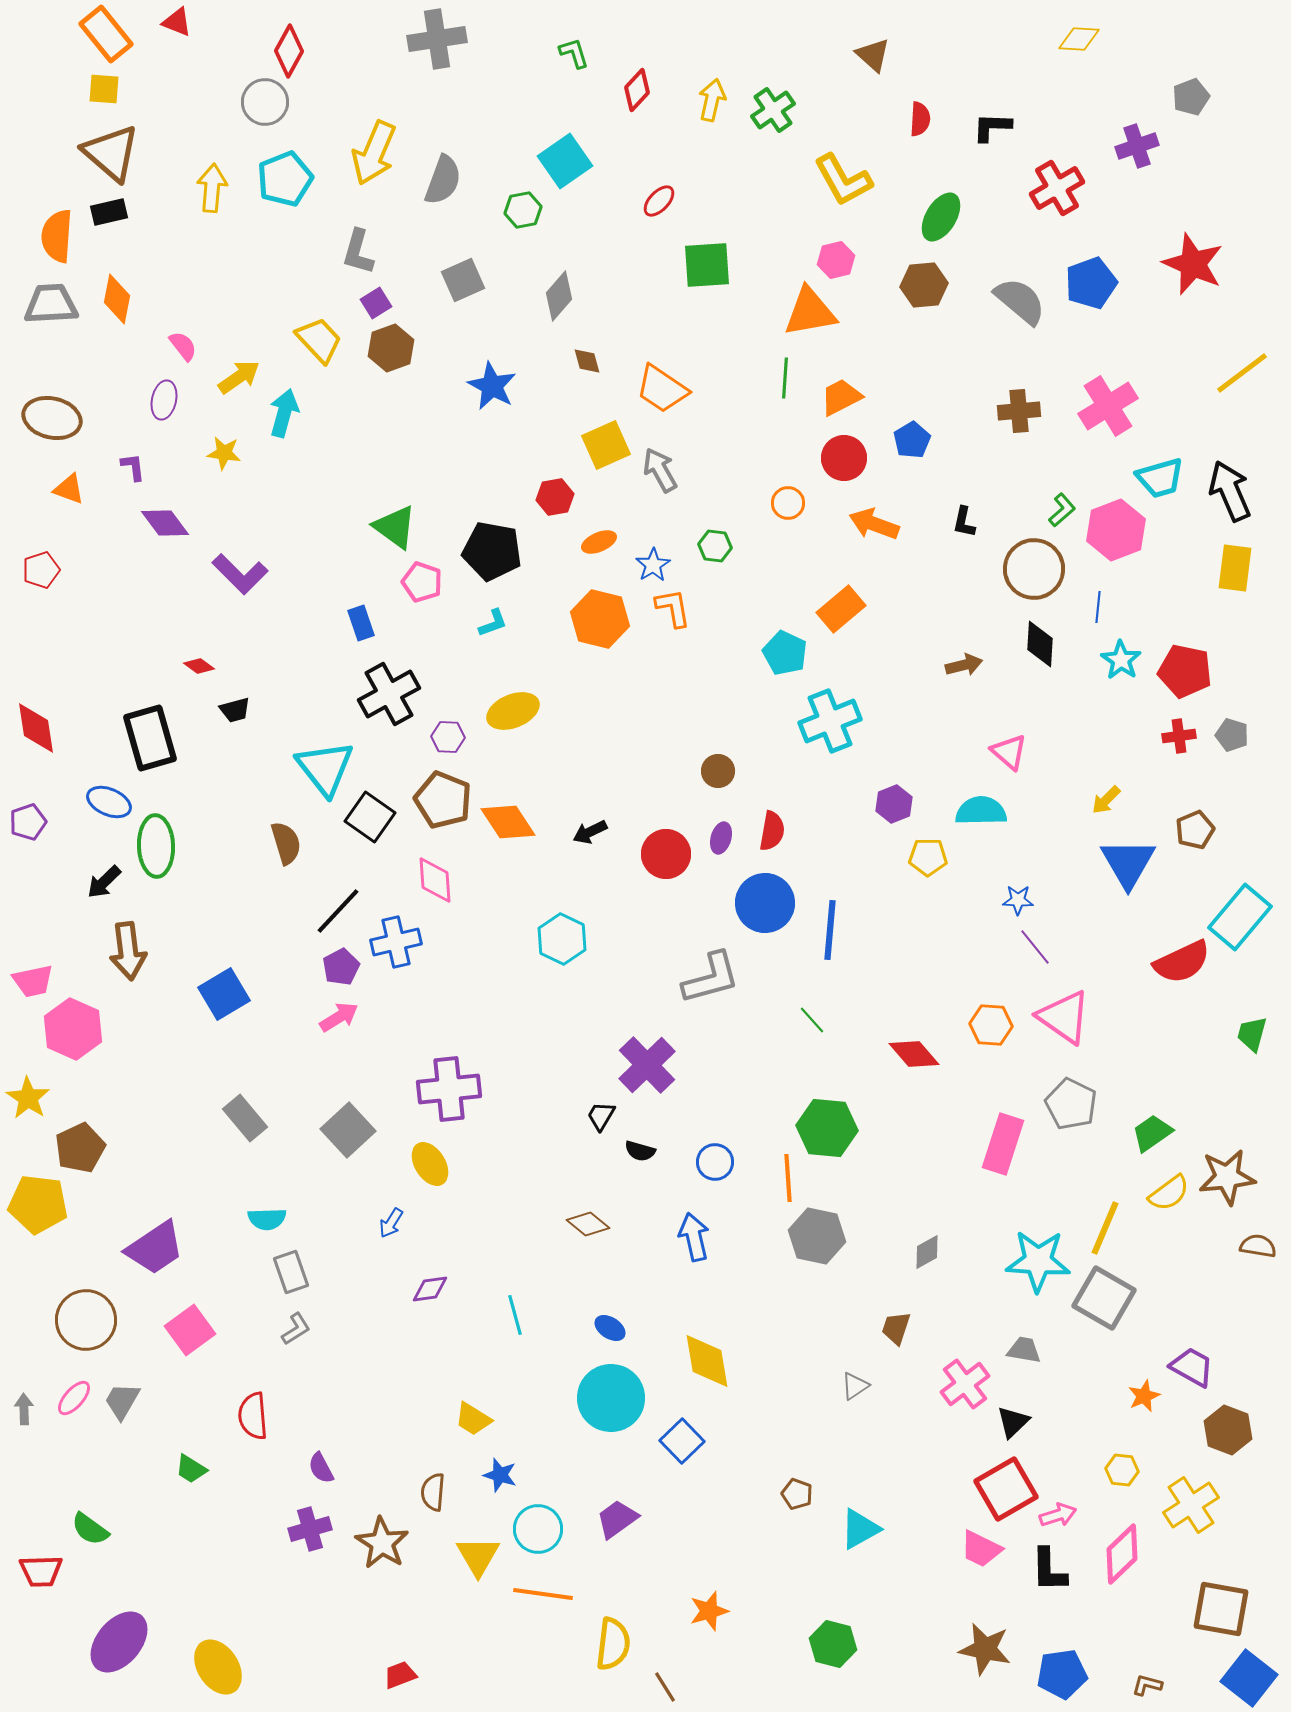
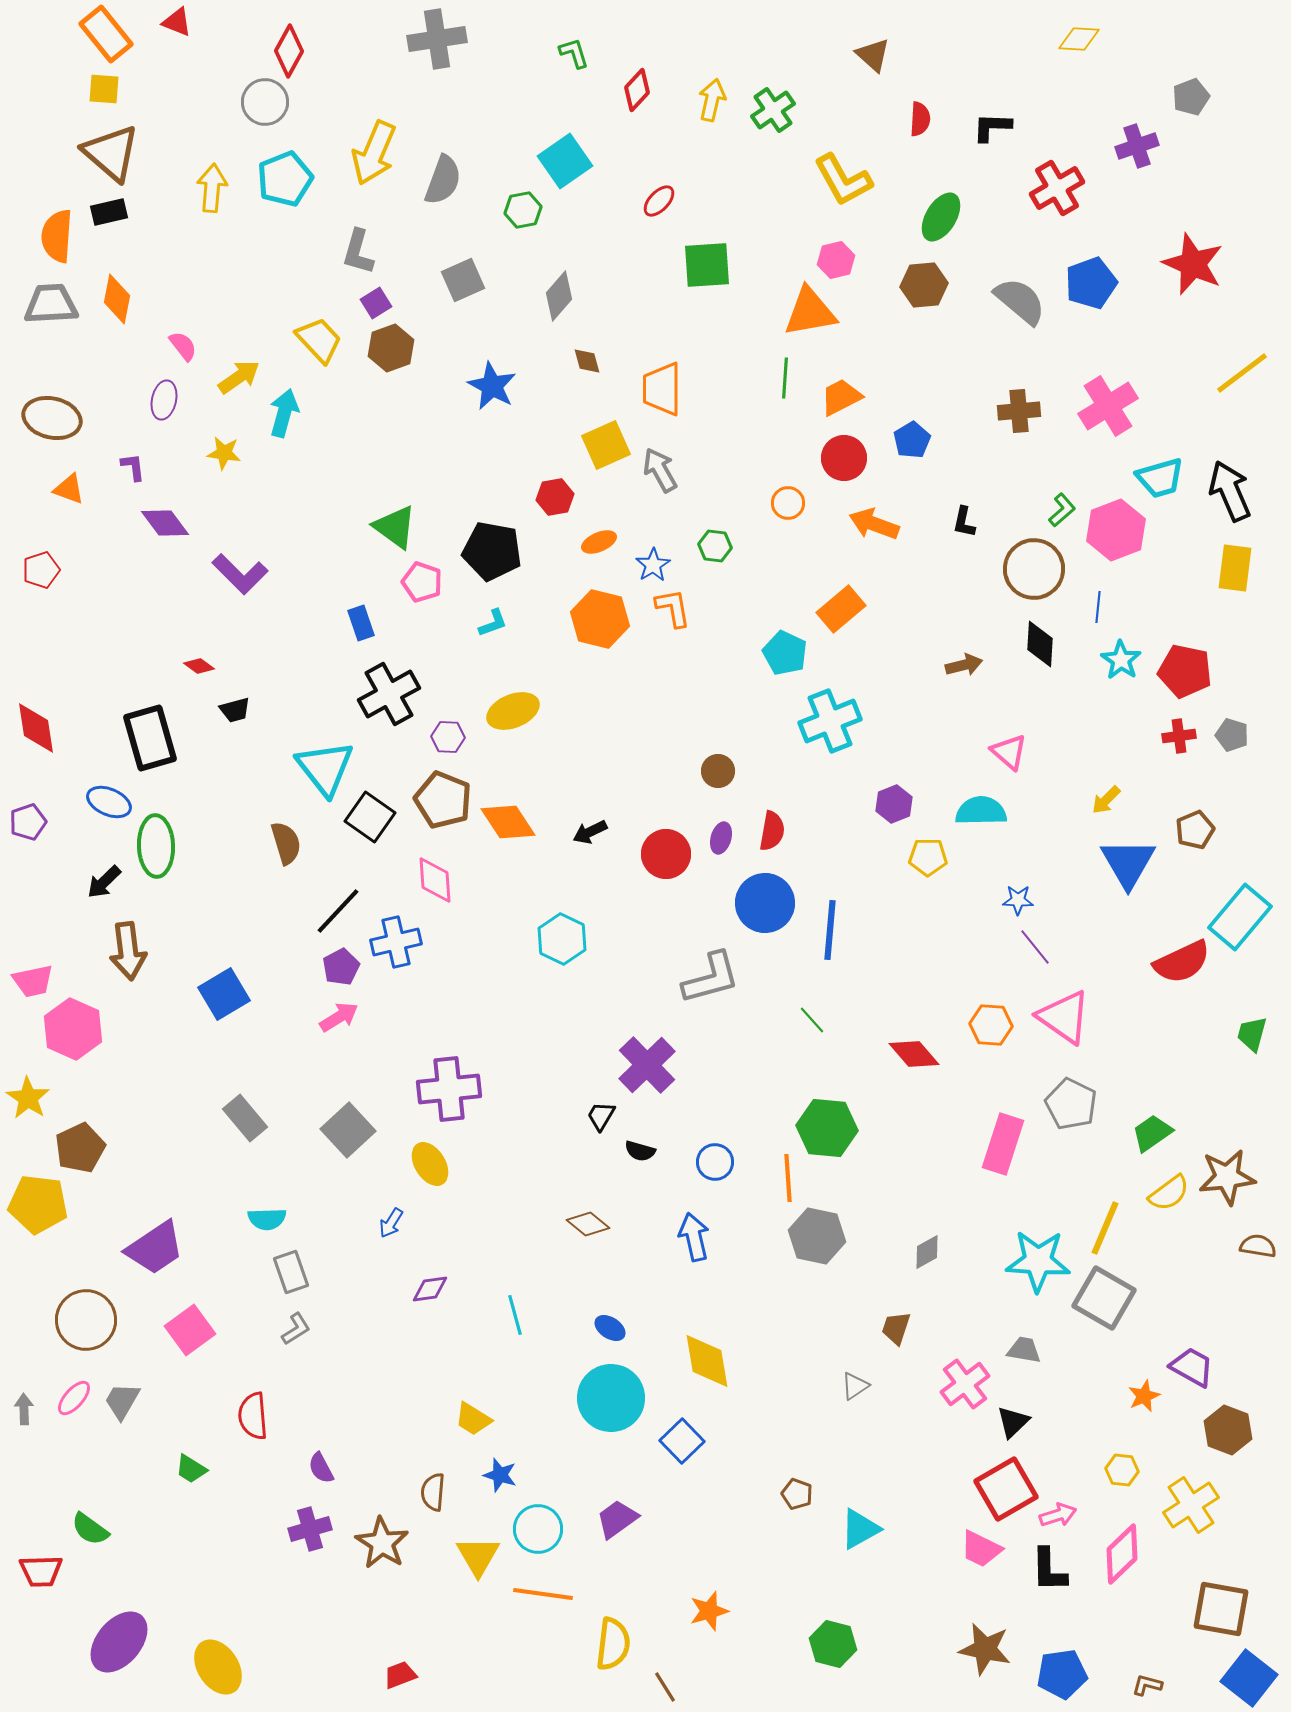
orange trapezoid at (662, 389): rotated 56 degrees clockwise
